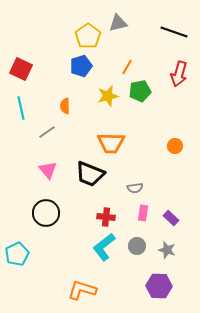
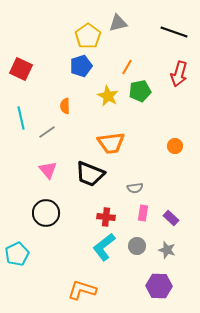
yellow star: rotated 30 degrees counterclockwise
cyan line: moved 10 px down
orange trapezoid: rotated 8 degrees counterclockwise
